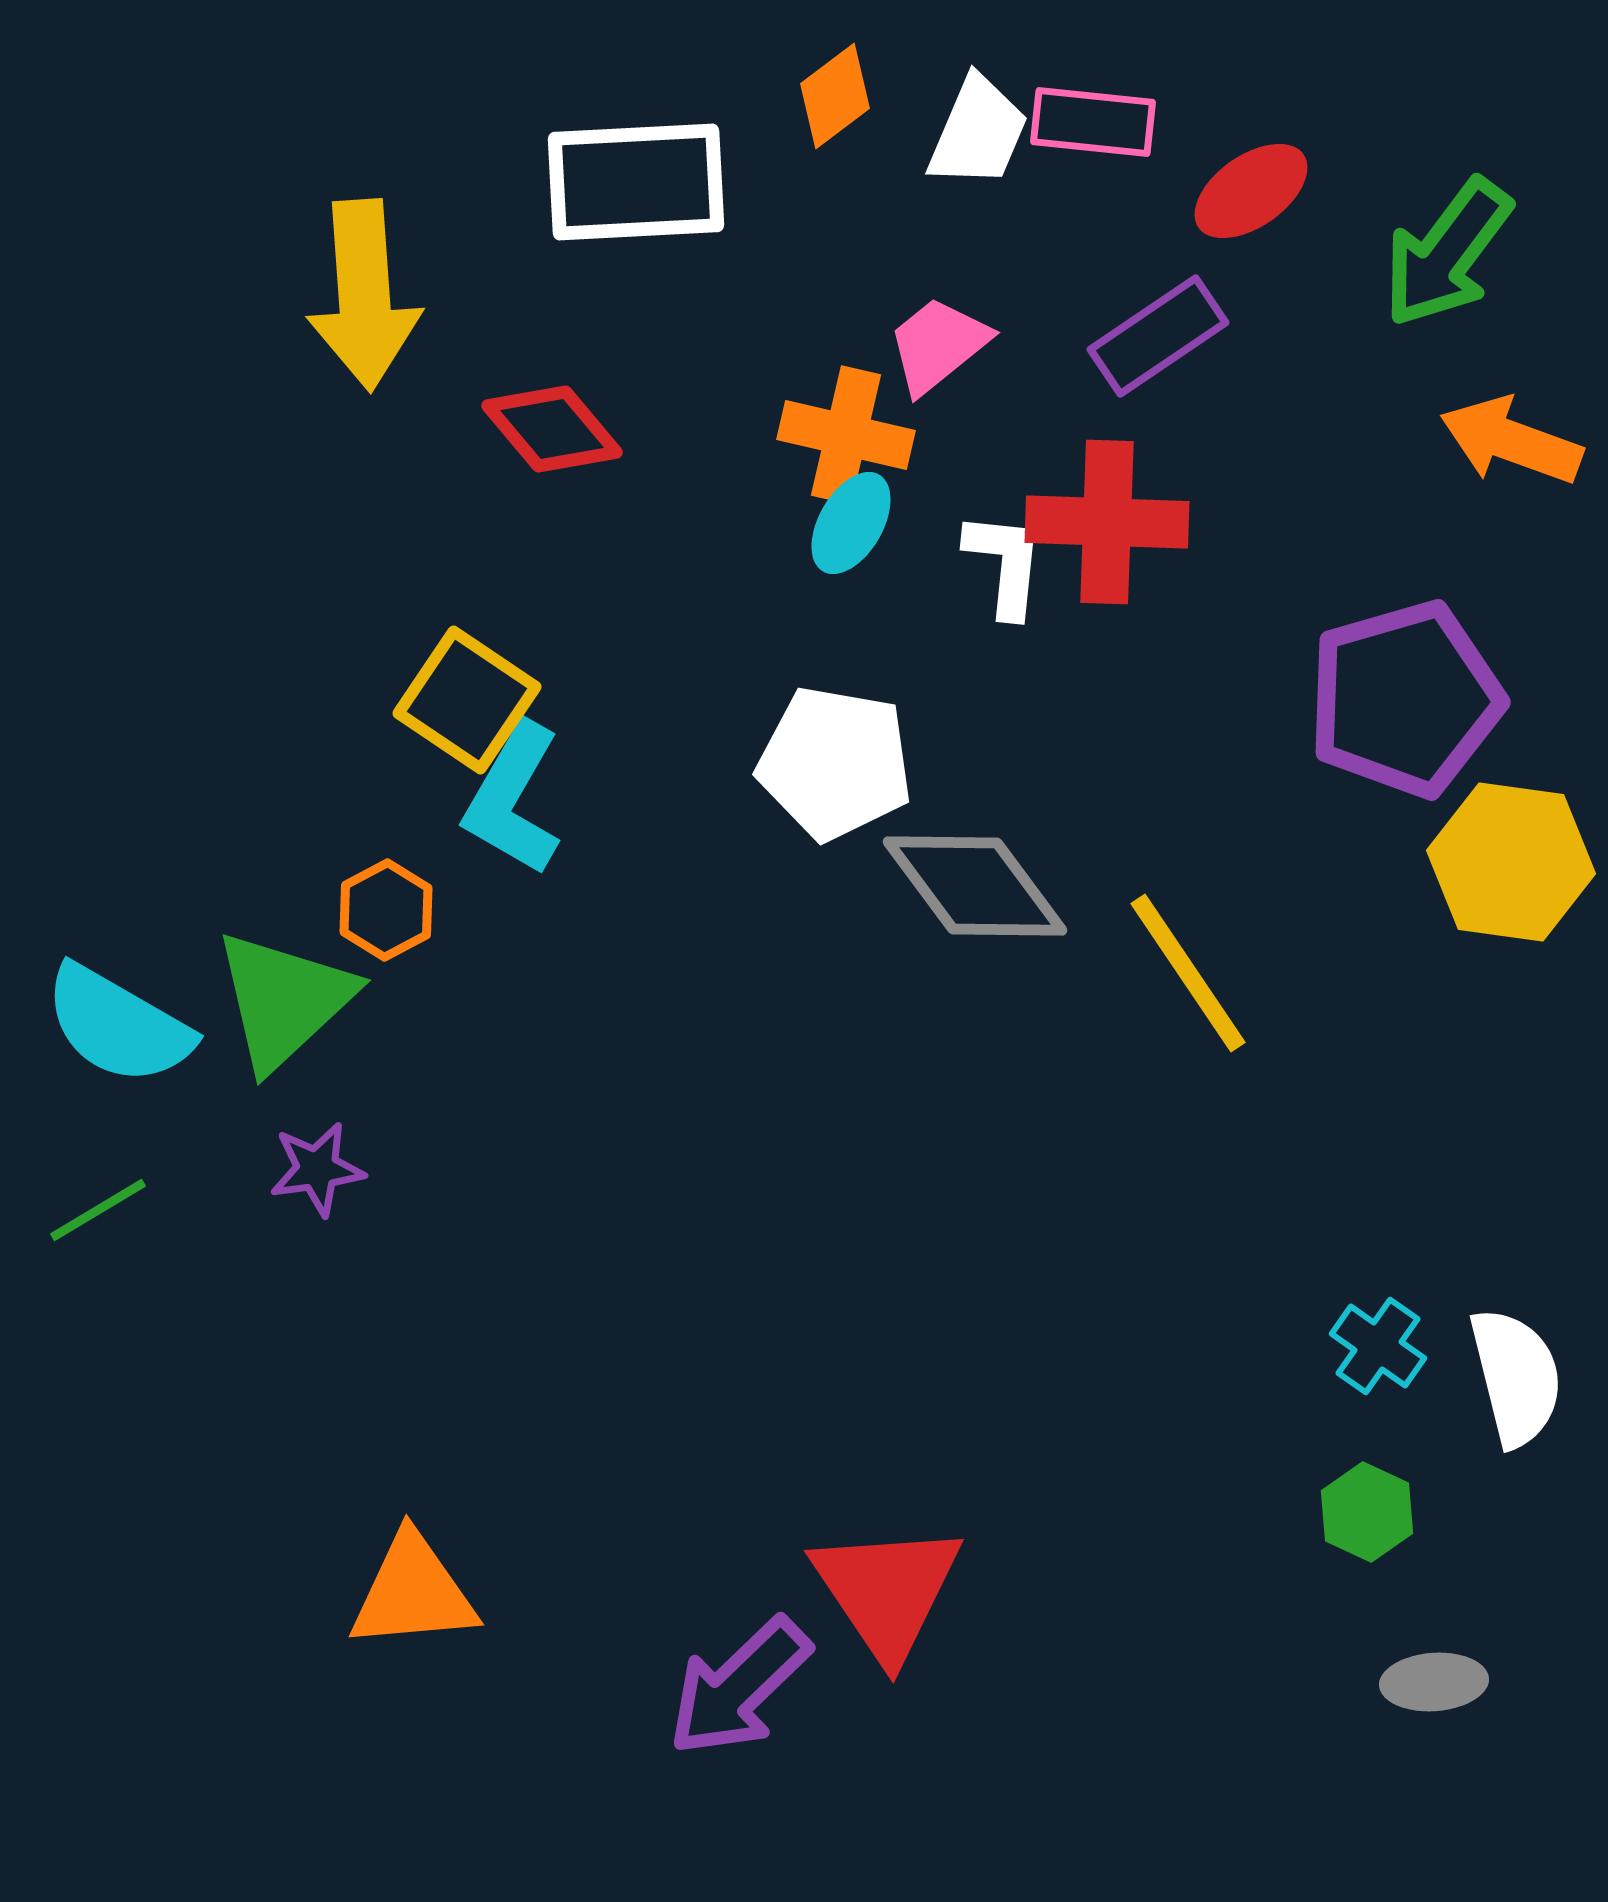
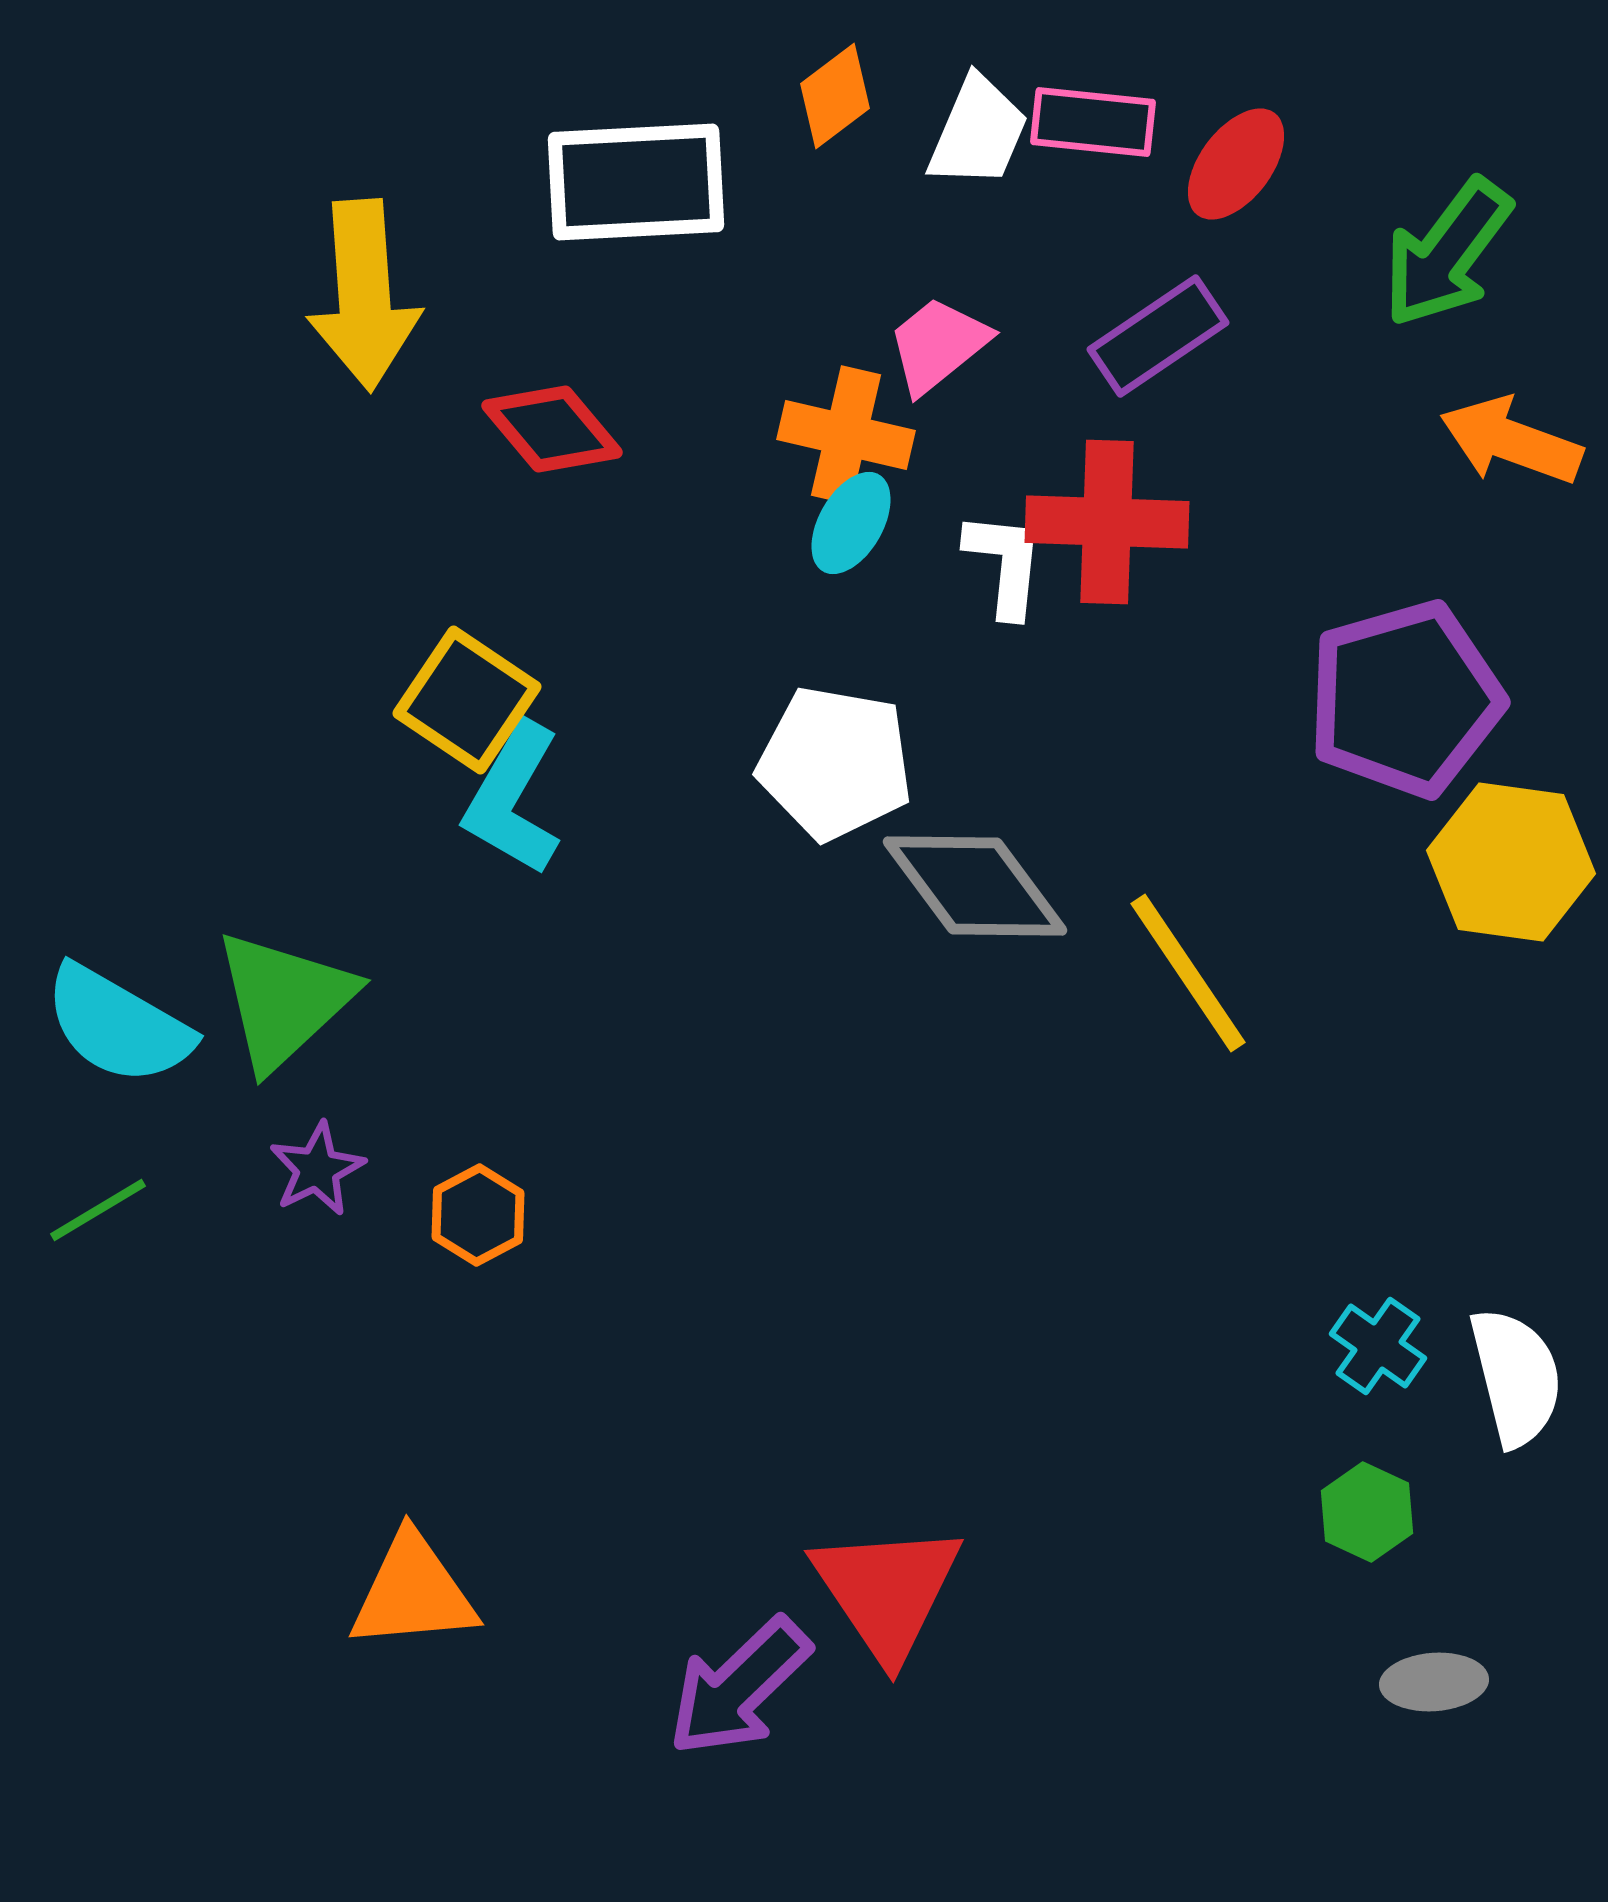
red ellipse: moved 15 px left, 27 px up; rotated 18 degrees counterclockwise
orange hexagon: moved 92 px right, 305 px down
purple star: rotated 18 degrees counterclockwise
